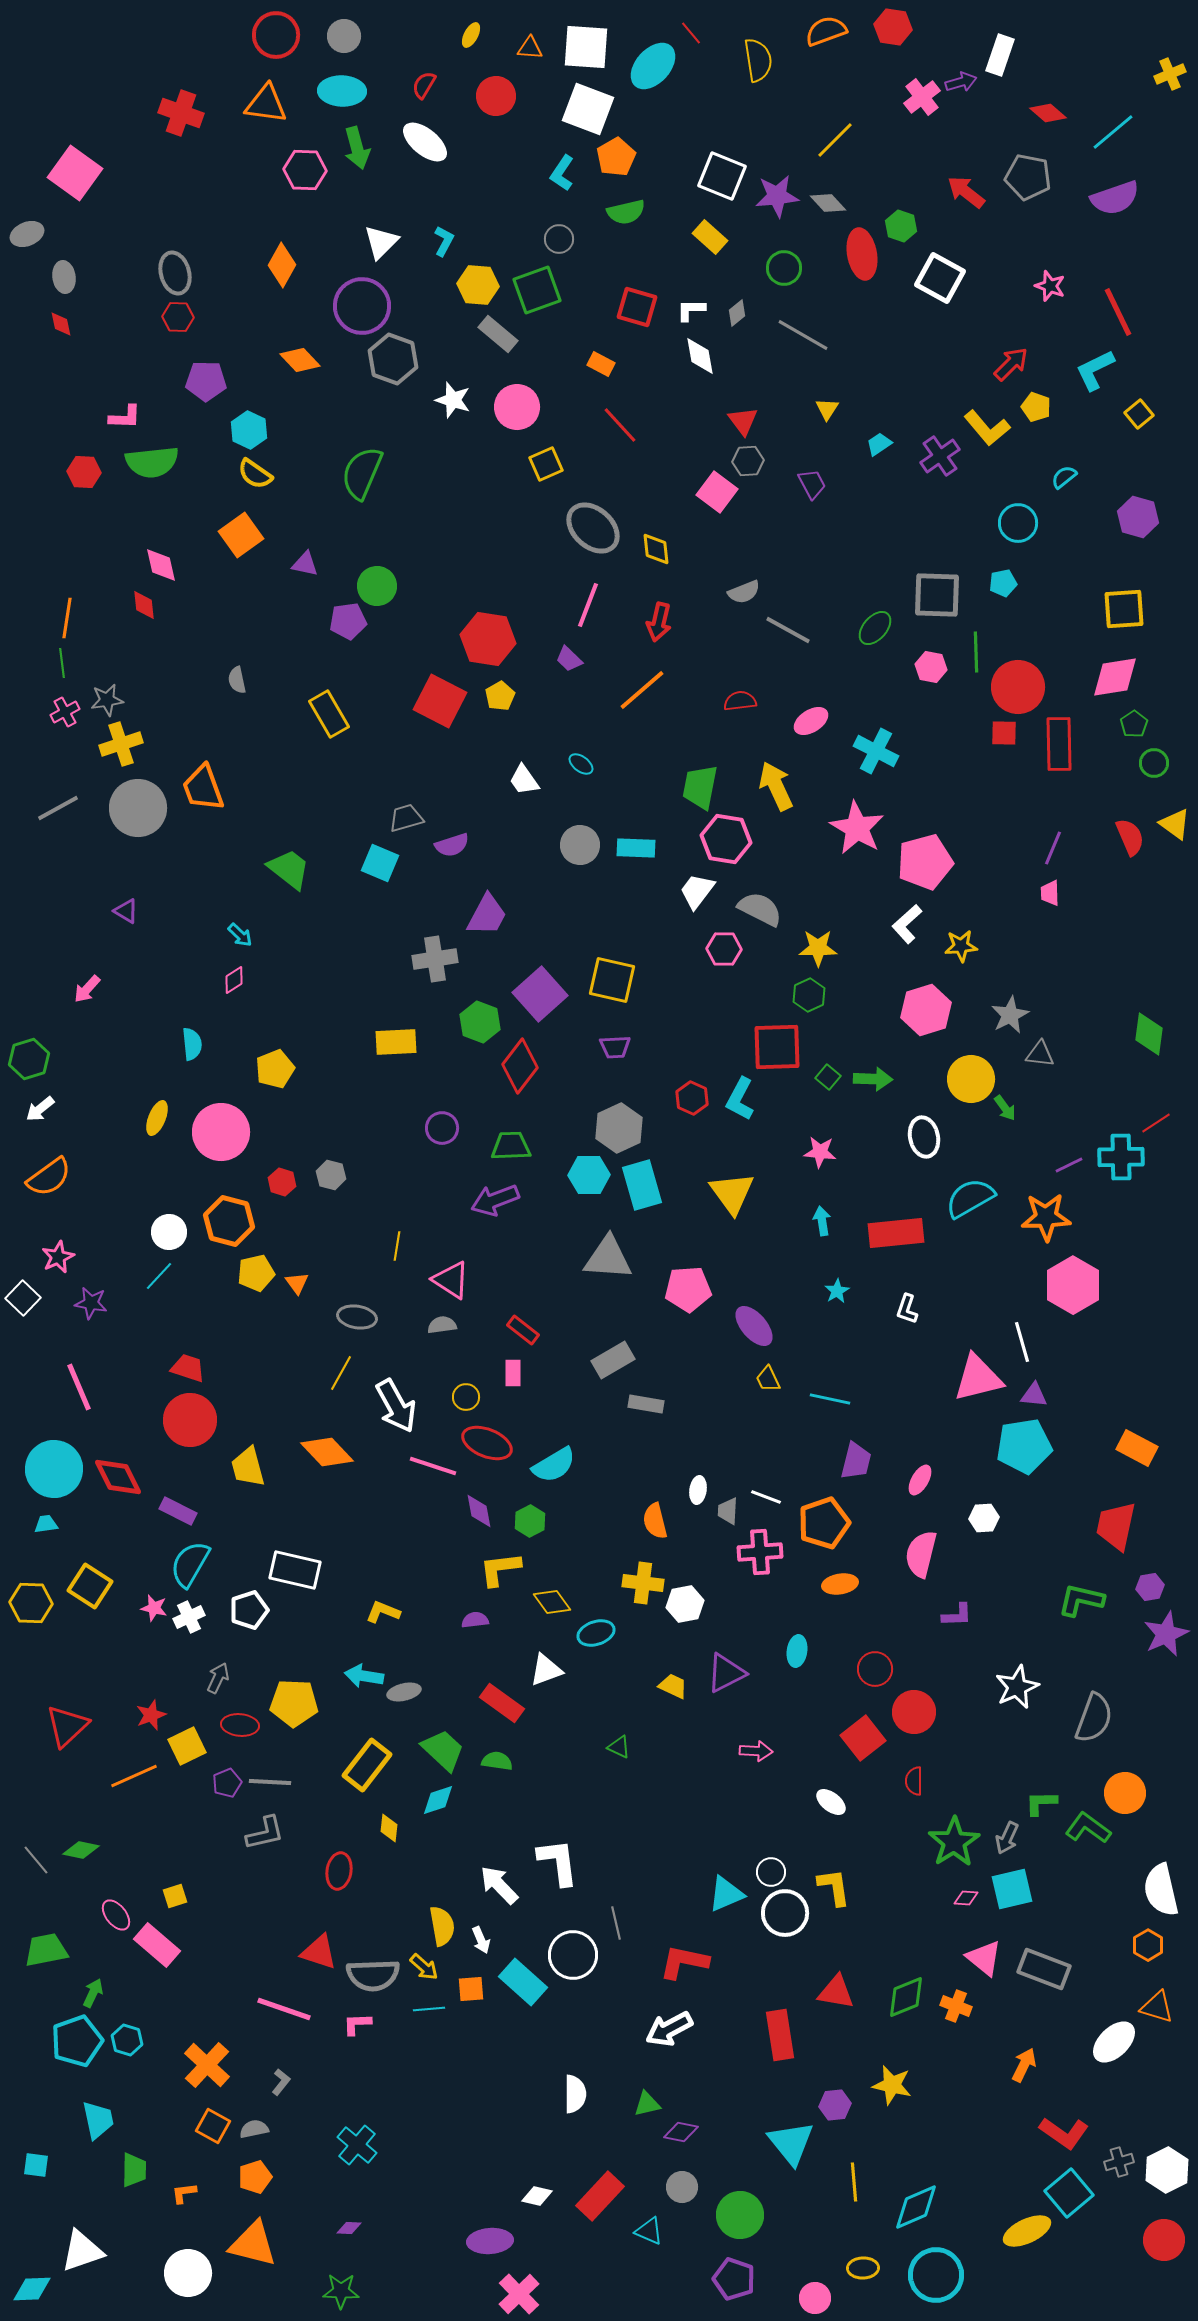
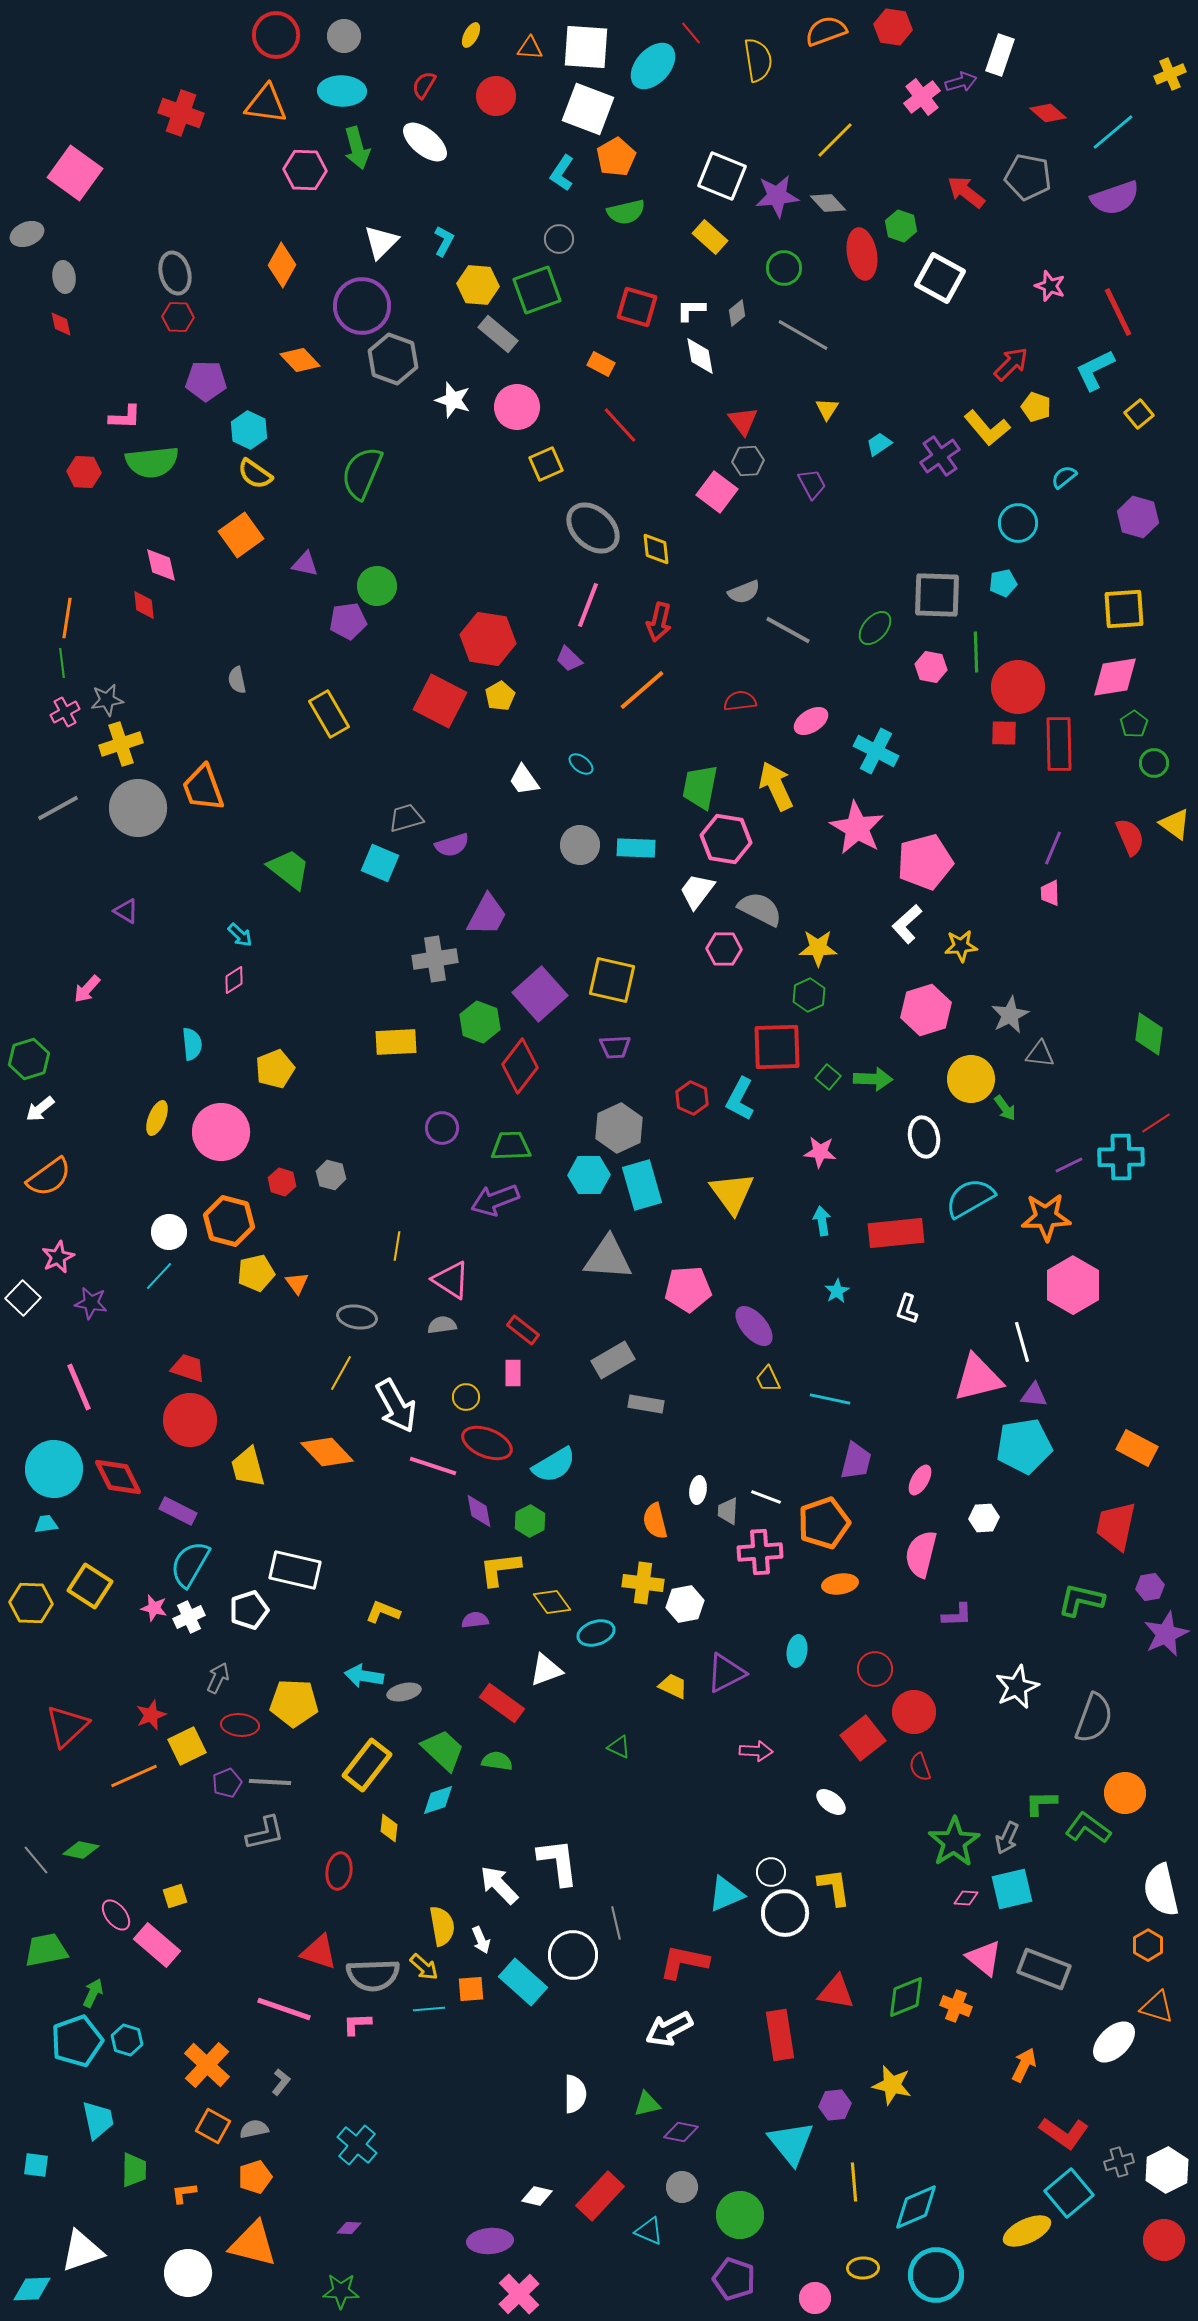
red semicircle at (914, 1781): moved 6 px right, 14 px up; rotated 20 degrees counterclockwise
